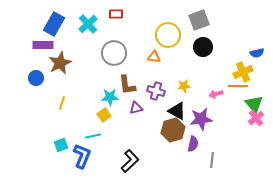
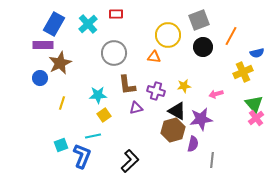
blue circle: moved 4 px right
orange line: moved 7 px left, 50 px up; rotated 60 degrees counterclockwise
cyan star: moved 12 px left, 2 px up
